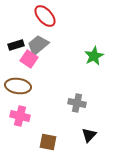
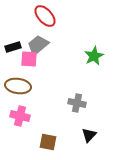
black rectangle: moved 3 px left, 2 px down
pink square: rotated 30 degrees counterclockwise
